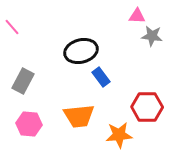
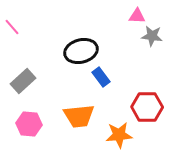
gray rectangle: rotated 20 degrees clockwise
